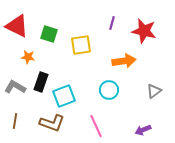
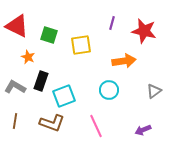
green square: moved 1 px down
orange star: rotated 16 degrees clockwise
black rectangle: moved 1 px up
